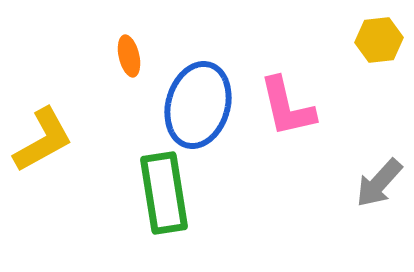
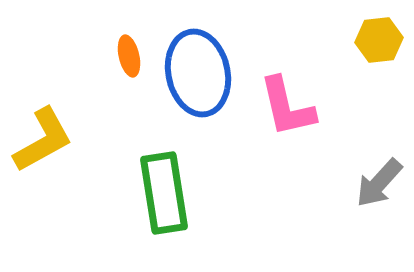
blue ellipse: moved 32 px up; rotated 28 degrees counterclockwise
